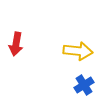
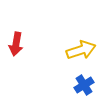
yellow arrow: moved 3 px right, 1 px up; rotated 24 degrees counterclockwise
